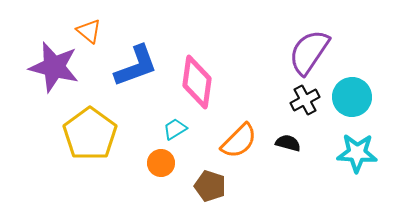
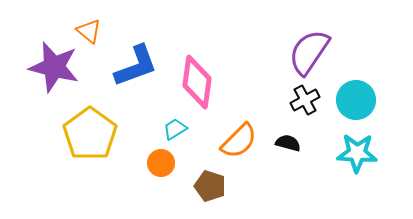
cyan circle: moved 4 px right, 3 px down
